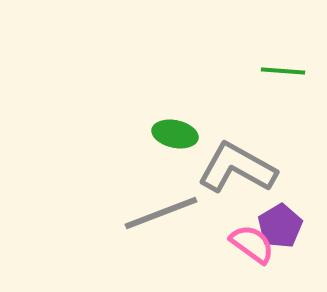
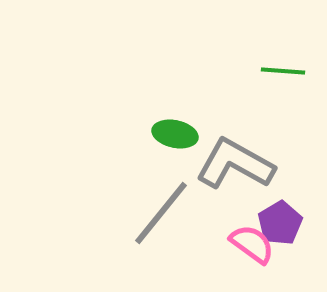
gray L-shape: moved 2 px left, 4 px up
gray line: rotated 30 degrees counterclockwise
purple pentagon: moved 3 px up
